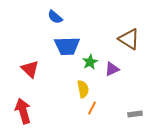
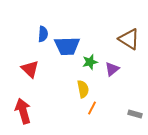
blue semicircle: moved 12 px left, 17 px down; rotated 126 degrees counterclockwise
green star: rotated 14 degrees clockwise
purple triangle: rotated 14 degrees counterclockwise
gray rectangle: rotated 24 degrees clockwise
